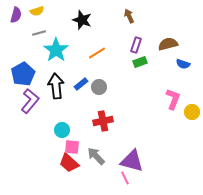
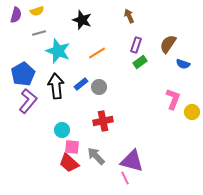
brown semicircle: rotated 42 degrees counterclockwise
cyan star: moved 2 px right, 1 px down; rotated 15 degrees counterclockwise
green rectangle: rotated 16 degrees counterclockwise
purple L-shape: moved 2 px left
